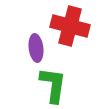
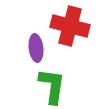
green L-shape: moved 1 px left, 1 px down
